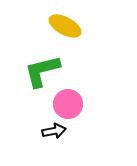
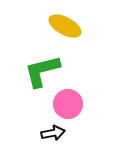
black arrow: moved 1 px left, 2 px down
